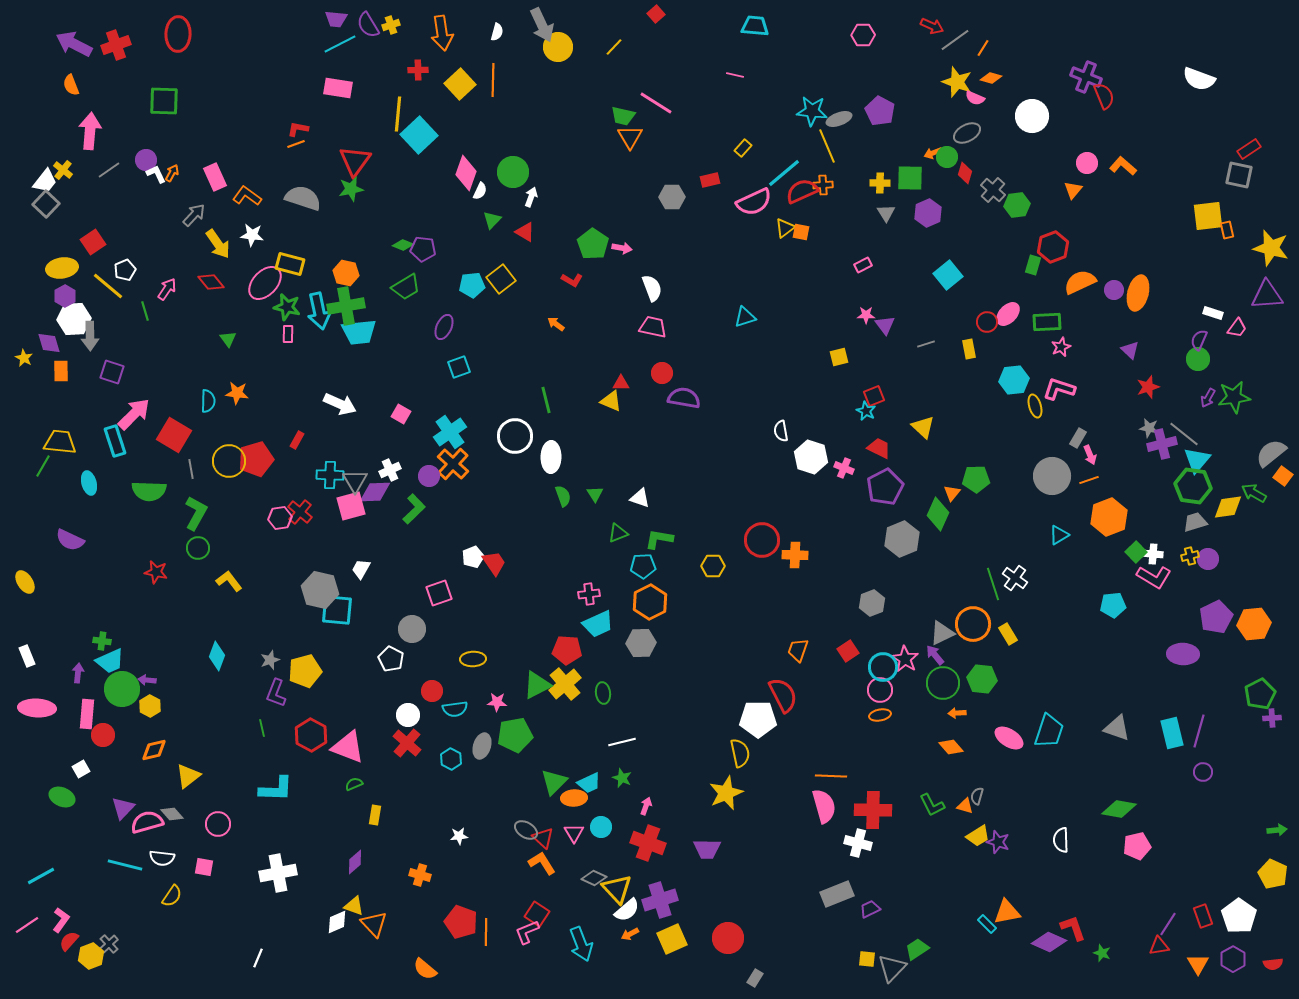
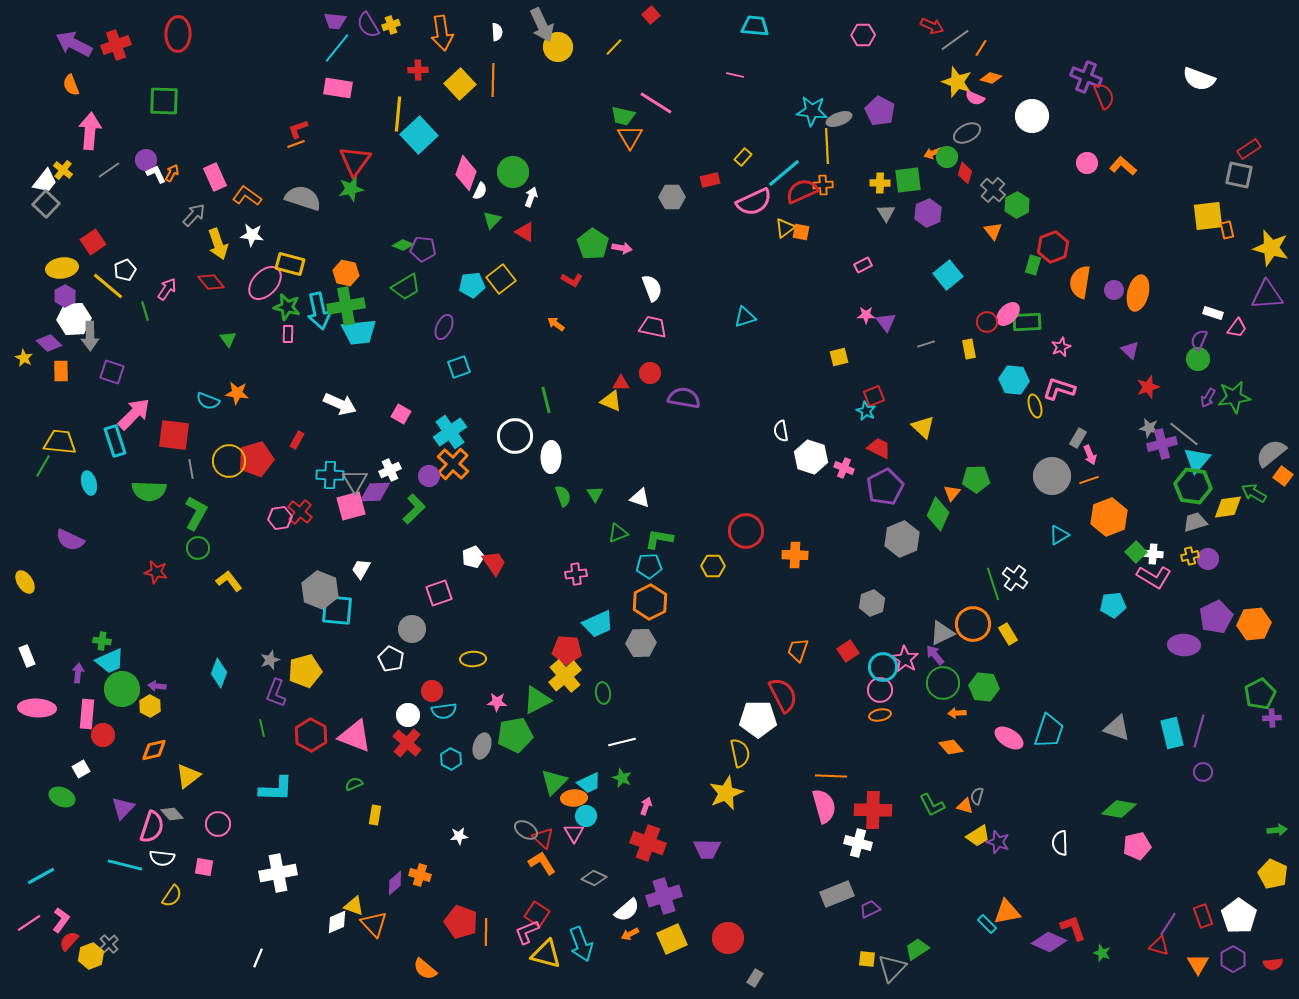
red square at (656, 14): moved 5 px left, 1 px down
purple trapezoid at (336, 19): moved 1 px left, 2 px down
white semicircle at (497, 32): rotated 18 degrees counterclockwise
cyan line at (340, 44): moved 3 px left, 4 px down; rotated 24 degrees counterclockwise
orange line at (983, 48): moved 2 px left
red L-shape at (298, 129): rotated 30 degrees counterclockwise
yellow line at (827, 146): rotated 20 degrees clockwise
yellow rectangle at (743, 148): moved 9 px down
green square at (910, 178): moved 2 px left, 2 px down; rotated 8 degrees counterclockwise
orange triangle at (1073, 190): moved 80 px left, 41 px down; rotated 18 degrees counterclockwise
green hexagon at (1017, 205): rotated 20 degrees counterclockwise
yellow arrow at (218, 244): rotated 16 degrees clockwise
orange semicircle at (1080, 282): rotated 56 degrees counterclockwise
green rectangle at (1047, 322): moved 20 px left
purple triangle at (885, 325): moved 1 px right, 3 px up
purple diamond at (49, 343): rotated 30 degrees counterclockwise
red circle at (662, 373): moved 12 px left
cyan hexagon at (1014, 380): rotated 12 degrees clockwise
cyan semicircle at (208, 401): rotated 110 degrees clockwise
red square at (174, 435): rotated 24 degrees counterclockwise
red circle at (762, 540): moved 16 px left, 9 px up
cyan pentagon at (643, 566): moved 6 px right
gray hexagon at (320, 590): rotated 9 degrees clockwise
pink cross at (589, 594): moved 13 px left, 20 px up
purple ellipse at (1183, 654): moved 1 px right, 9 px up
cyan diamond at (217, 656): moved 2 px right, 17 px down
green hexagon at (982, 679): moved 2 px right, 8 px down
purple arrow at (147, 680): moved 10 px right, 6 px down
yellow cross at (565, 684): moved 8 px up
green triangle at (537, 685): moved 15 px down
cyan semicircle at (455, 709): moved 11 px left, 2 px down
pink triangle at (348, 747): moved 7 px right, 11 px up
pink semicircle at (147, 822): moved 5 px right, 5 px down; rotated 124 degrees clockwise
cyan circle at (601, 827): moved 15 px left, 11 px up
white semicircle at (1061, 840): moved 1 px left, 3 px down
purple diamond at (355, 862): moved 40 px right, 21 px down
yellow triangle at (617, 889): moved 71 px left, 65 px down; rotated 32 degrees counterclockwise
purple cross at (660, 900): moved 4 px right, 4 px up
pink line at (27, 925): moved 2 px right, 2 px up
red triangle at (1159, 946): rotated 25 degrees clockwise
